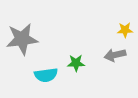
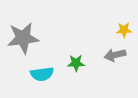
yellow star: moved 1 px left
gray star: moved 1 px right, 1 px up
cyan semicircle: moved 4 px left, 1 px up
